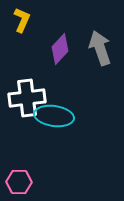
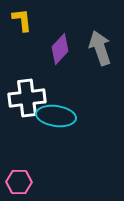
yellow L-shape: rotated 30 degrees counterclockwise
cyan ellipse: moved 2 px right
